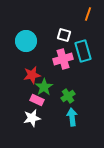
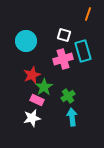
red star: rotated 12 degrees counterclockwise
